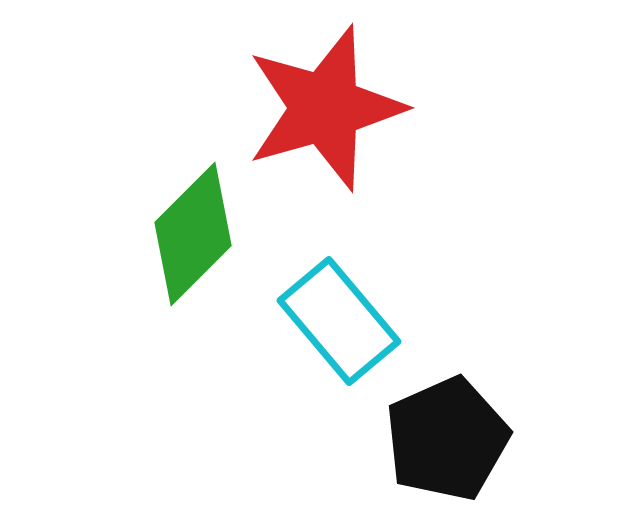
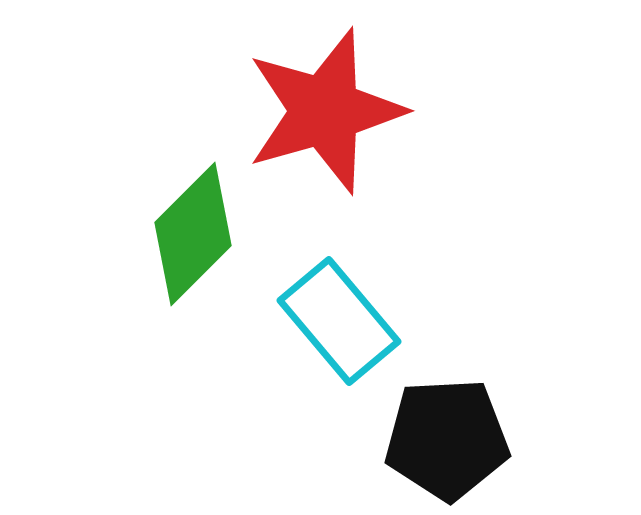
red star: moved 3 px down
black pentagon: rotated 21 degrees clockwise
